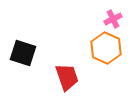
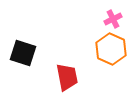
orange hexagon: moved 5 px right, 1 px down
red trapezoid: rotated 8 degrees clockwise
